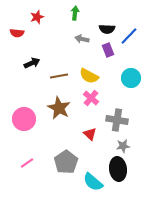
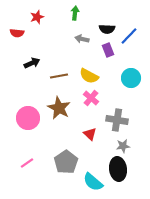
pink circle: moved 4 px right, 1 px up
